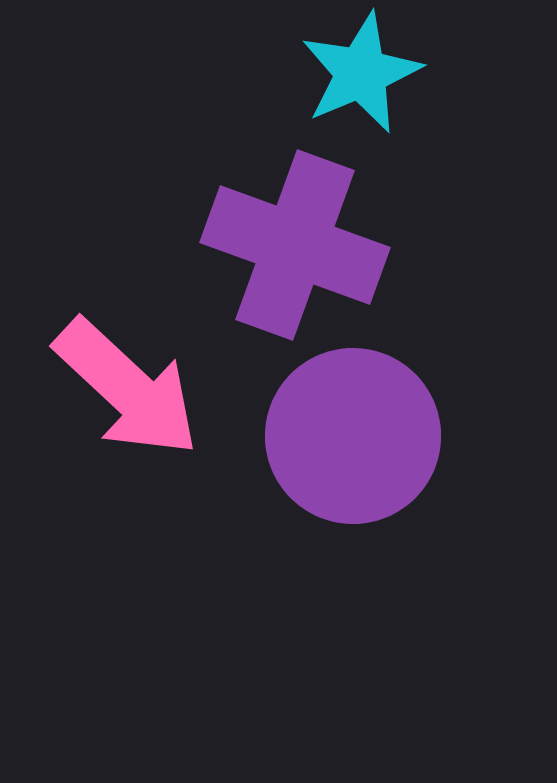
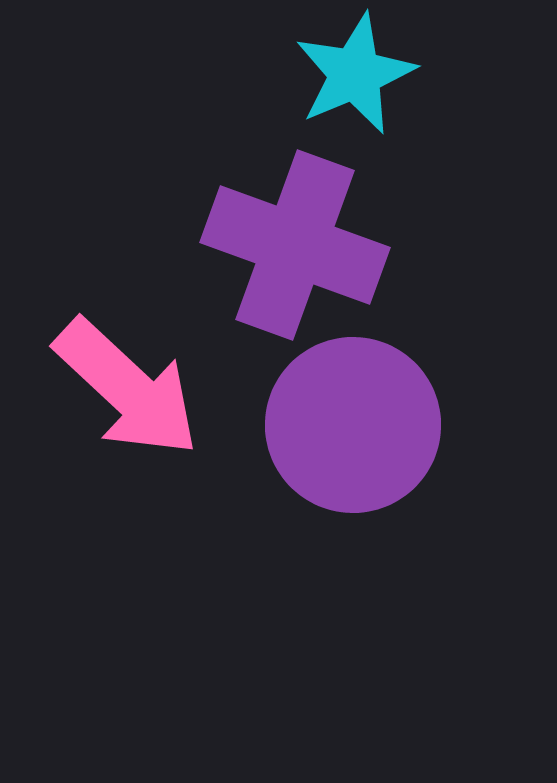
cyan star: moved 6 px left, 1 px down
purple circle: moved 11 px up
